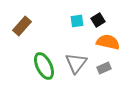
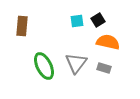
brown rectangle: rotated 36 degrees counterclockwise
gray rectangle: rotated 40 degrees clockwise
